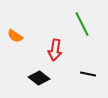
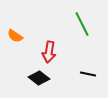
red arrow: moved 6 px left, 2 px down
